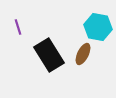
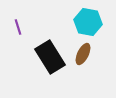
cyan hexagon: moved 10 px left, 5 px up
black rectangle: moved 1 px right, 2 px down
